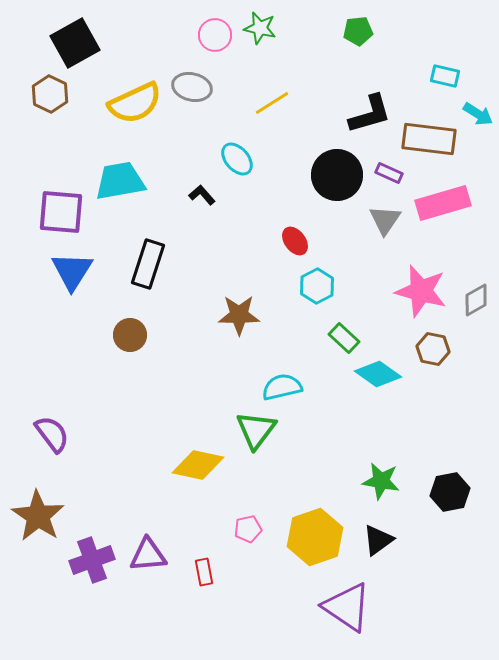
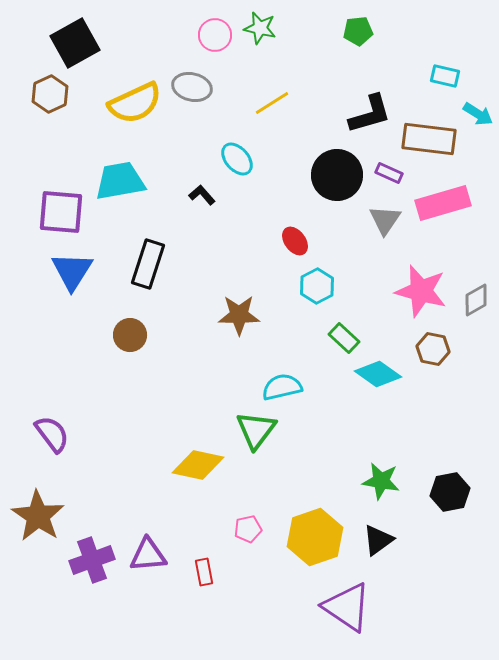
brown hexagon at (50, 94): rotated 9 degrees clockwise
